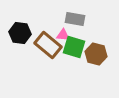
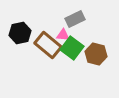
gray rectangle: rotated 36 degrees counterclockwise
black hexagon: rotated 20 degrees counterclockwise
green square: moved 2 px left, 1 px down; rotated 20 degrees clockwise
